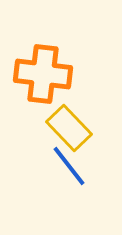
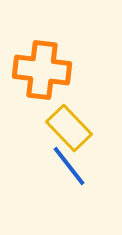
orange cross: moved 1 px left, 4 px up
